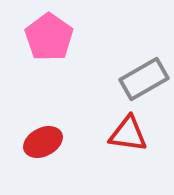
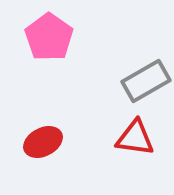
gray rectangle: moved 2 px right, 2 px down
red triangle: moved 7 px right, 4 px down
